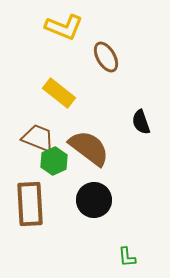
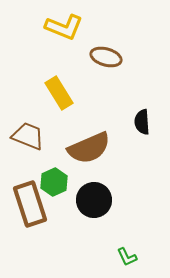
brown ellipse: rotated 44 degrees counterclockwise
yellow rectangle: rotated 20 degrees clockwise
black semicircle: moved 1 px right; rotated 15 degrees clockwise
brown trapezoid: moved 10 px left, 2 px up
brown semicircle: rotated 120 degrees clockwise
green hexagon: moved 21 px down
brown rectangle: rotated 15 degrees counterclockwise
green L-shape: rotated 20 degrees counterclockwise
